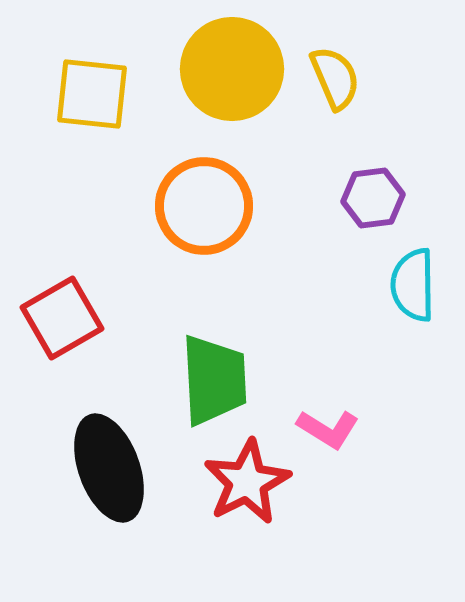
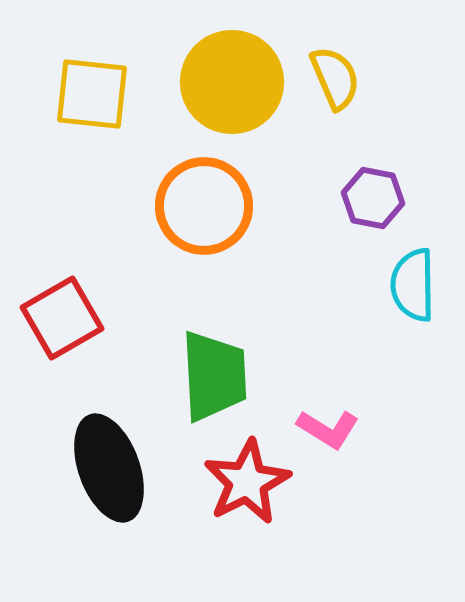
yellow circle: moved 13 px down
purple hexagon: rotated 18 degrees clockwise
green trapezoid: moved 4 px up
